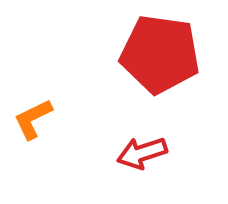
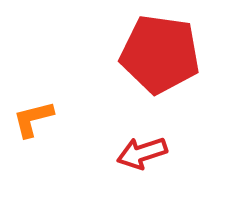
orange L-shape: rotated 12 degrees clockwise
